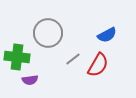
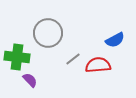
blue semicircle: moved 8 px right, 5 px down
red semicircle: rotated 125 degrees counterclockwise
purple semicircle: rotated 126 degrees counterclockwise
